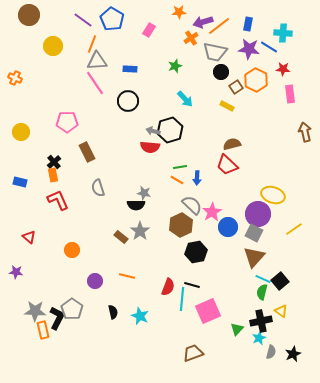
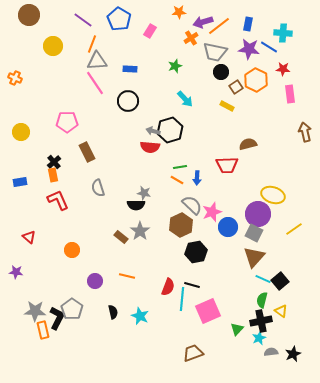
blue pentagon at (112, 19): moved 7 px right
pink rectangle at (149, 30): moved 1 px right, 1 px down
brown semicircle at (232, 144): moved 16 px right
red trapezoid at (227, 165): rotated 45 degrees counterclockwise
blue rectangle at (20, 182): rotated 24 degrees counterclockwise
pink star at (212, 212): rotated 12 degrees clockwise
green semicircle at (262, 292): moved 8 px down
gray semicircle at (271, 352): rotated 112 degrees counterclockwise
